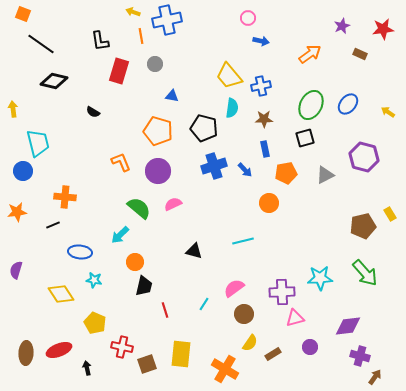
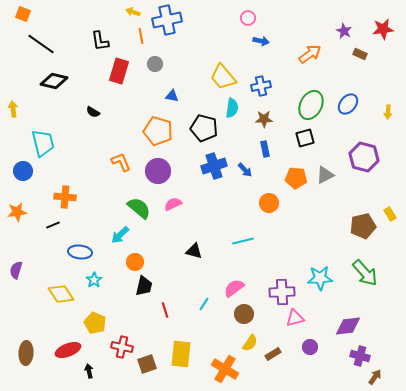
purple star at (342, 26): moved 2 px right, 5 px down; rotated 21 degrees counterclockwise
yellow trapezoid at (229, 76): moved 6 px left, 1 px down
yellow arrow at (388, 112): rotated 120 degrees counterclockwise
cyan trapezoid at (38, 143): moved 5 px right
orange pentagon at (286, 173): moved 10 px right, 5 px down; rotated 15 degrees clockwise
cyan star at (94, 280): rotated 28 degrees clockwise
red ellipse at (59, 350): moved 9 px right
black arrow at (87, 368): moved 2 px right, 3 px down
